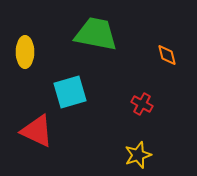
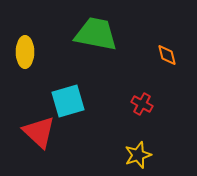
cyan square: moved 2 px left, 9 px down
red triangle: moved 2 px right, 1 px down; rotated 18 degrees clockwise
